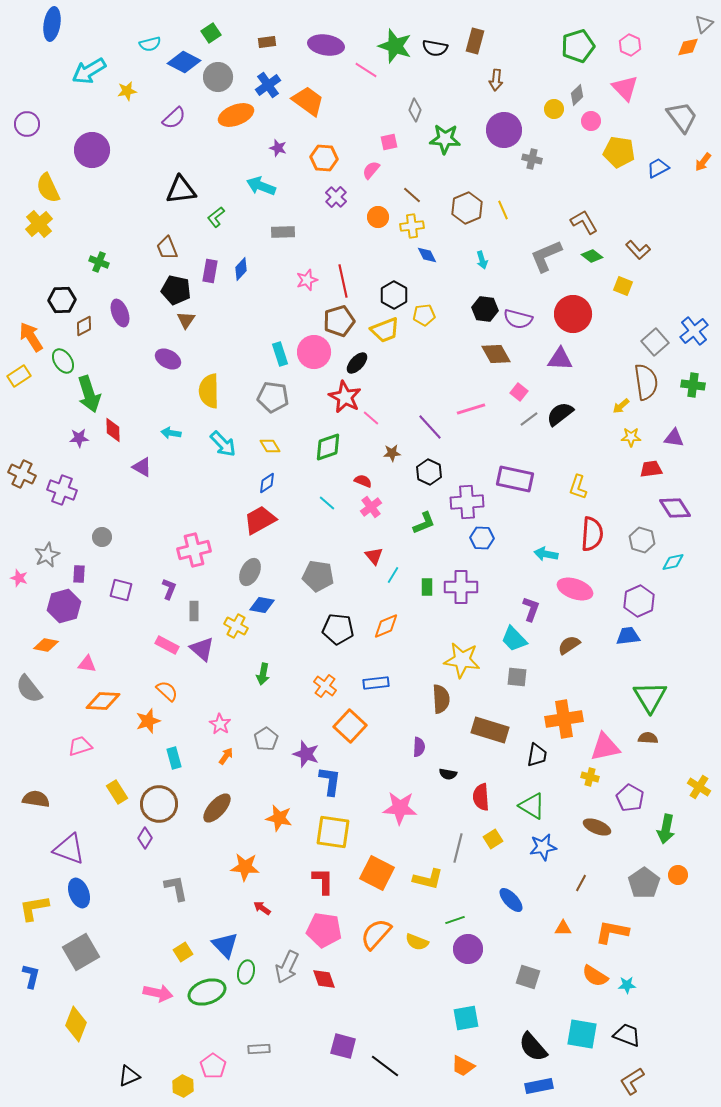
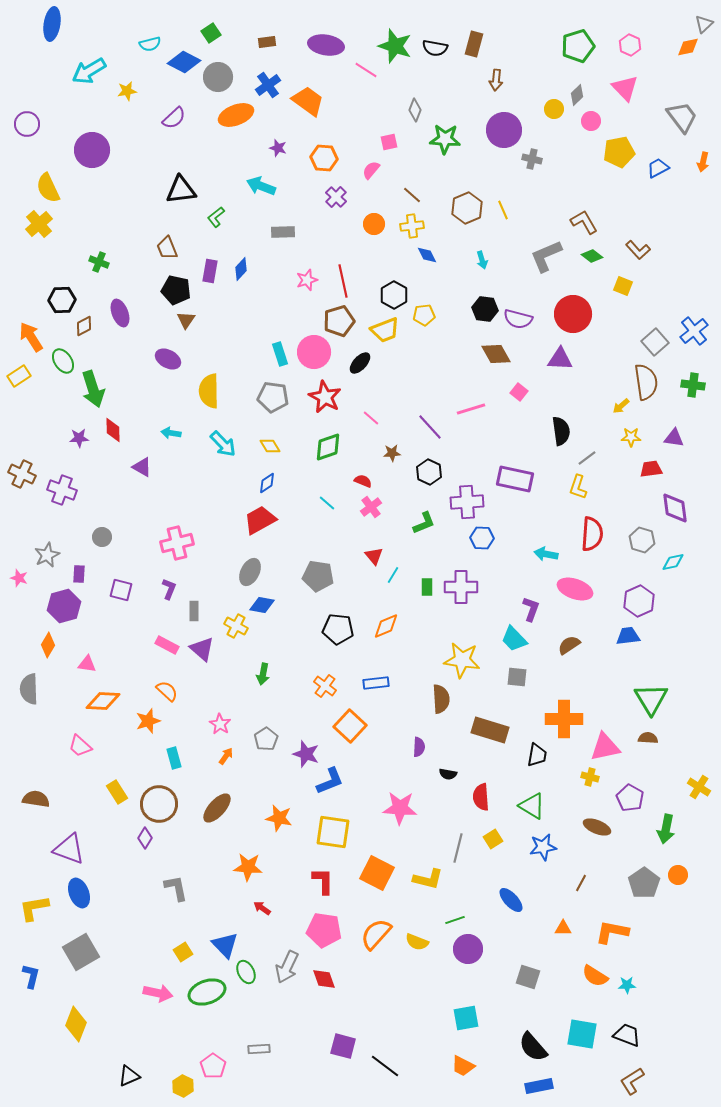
brown rectangle at (475, 41): moved 1 px left, 3 px down
yellow pentagon at (619, 152): rotated 20 degrees counterclockwise
orange arrow at (703, 162): rotated 24 degrees counterclockwise
orange circle at (378, 217): moved 4 px left, 7 px down
black ellipse at (357, 363): moved 3 px right
green arrow at (89, 394): moved 4 px right, 5 px up
red star at (345, 397): moved 20 px left
black semicircle at (560, 414): moved 1 px right, 17 px down; rotated 120 degrees clockwise
gray line at (529, 419): moved 58 px right, 39 px down
purple diamond at (675, 508): rotated 24 degrees clockwise
pink cross at (194, 550): moved 17 px left, 7 px up
orange diamond at (46, 645): moved 2 px right; rotated 70 degrees counterclockwise
gray semicircle at (29, 689): rotated 36 degrees clockwise
green triangle at (650, 697): moved 1 px right, 2 px down
orange cross at (564, 719): rotated 9 degrees clockwise
pink trapezoid at (80, 746): rotated 120 degrees counterclockwise
blue L-shape at (330, 781): rotated 60 degrees clockwise
orange star at (245, 867): moved 3 px right
green ellipse at (246, 972): rotated 40 degrees counterclockwise
